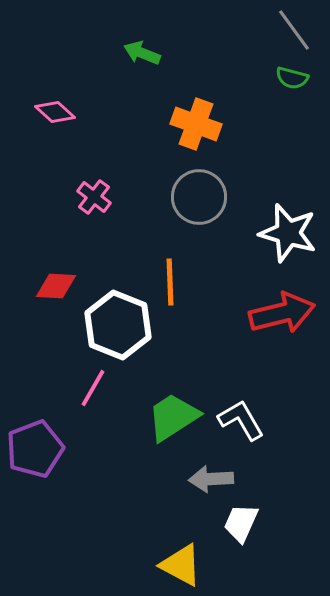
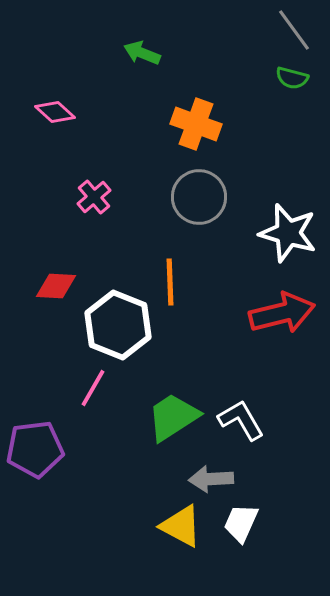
pink cross: rotated 12 degrees clockwise
purple pentagon: rotated 14 degrees clockwise
yellow triangle: moved 39 px up
